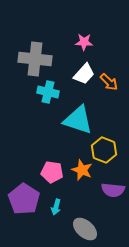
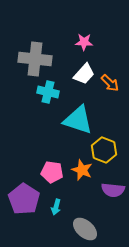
orange arrow: moved 1 px right, 1 px down
